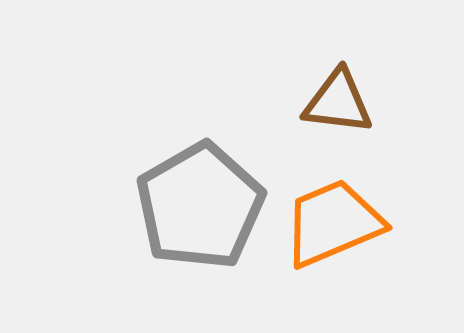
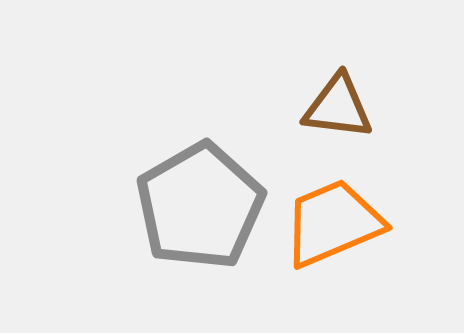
brown triangle: moved 5 px down
